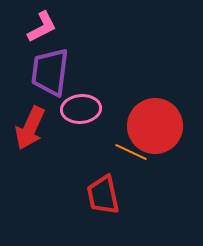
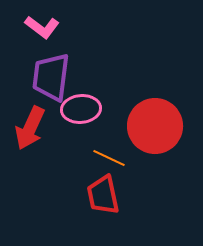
pink L-shape: rotated 64 degrees clockwise
purple trapezoid: moved 1 px right, 5 px down
orange line: moved 22 px left, 6 px down
